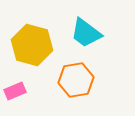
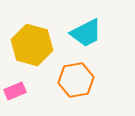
cyan trapezoid: rotated 64 degrees counterclockwise
